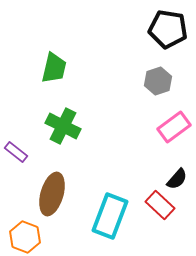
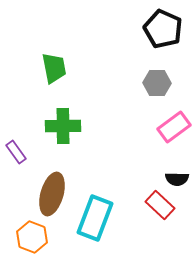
black pentagon: moved 5 px left; rotated 15 degrees clockwise
green trapezoid: rotated 24 degrees counterclockwise
gray hexagon: moved 1 px left, 2 px down; rotated 20 degrees clockwise
green cross: rotated 28 degrees counterclockwise
purple rectangle: rotated 15 degrees clockwise
black semicircle: rotated 50 degrees clockwise
cyan rectangle: moved 15 px left, 2 px down
orange hexagon: moved 7 px right
